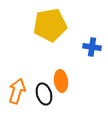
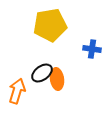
blue cross: moved 2 px down
orange ellipse: moved 4 px left, 2 px up
black ellipse: moved 2 px left, 21 px up; rotated 70 degrees clockwise
